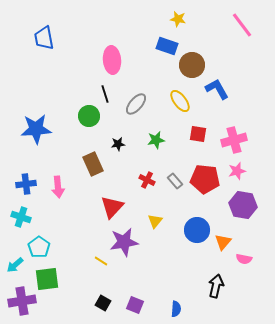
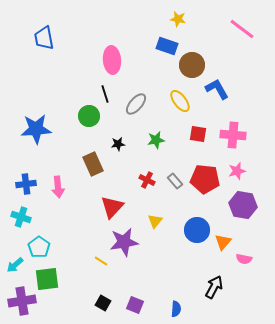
pink line: moved 4 px down; rotated 16 degrees counterclockwise
pink cross: moved 1 px left, 5 px up; rotated 20 degrees clockwise
black arrow: moved 2 px left, 1 px down; rotated 15 degrees clockwise
